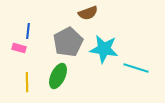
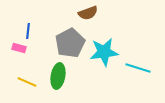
gray pentagon: moved 2 px right, 1 px down
cyan star: moved 3 px down; rotated 16 degrees counterclockwise
cyan line: moved 2 px right
green ellipse: rotated 15 degrees counterclockwise
yellow line: rotated 66 degrees counterclockwise
